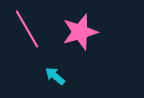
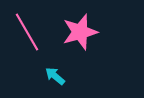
pink line: moved 3 px down
